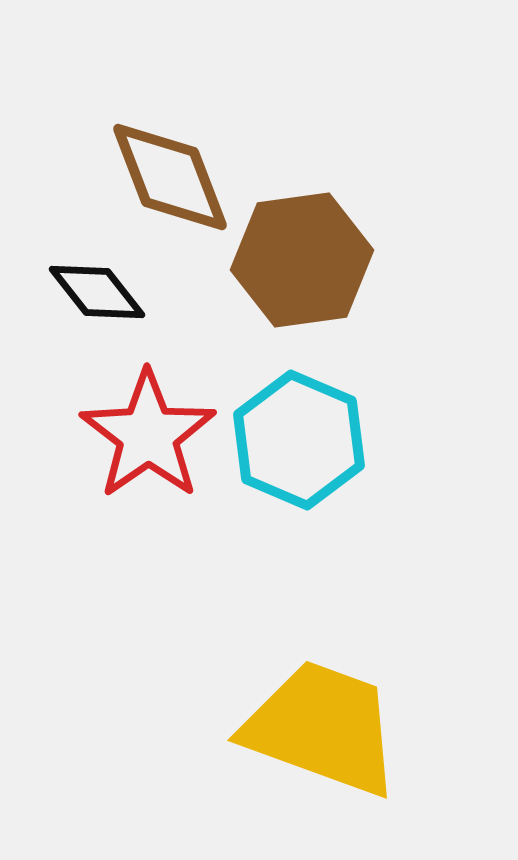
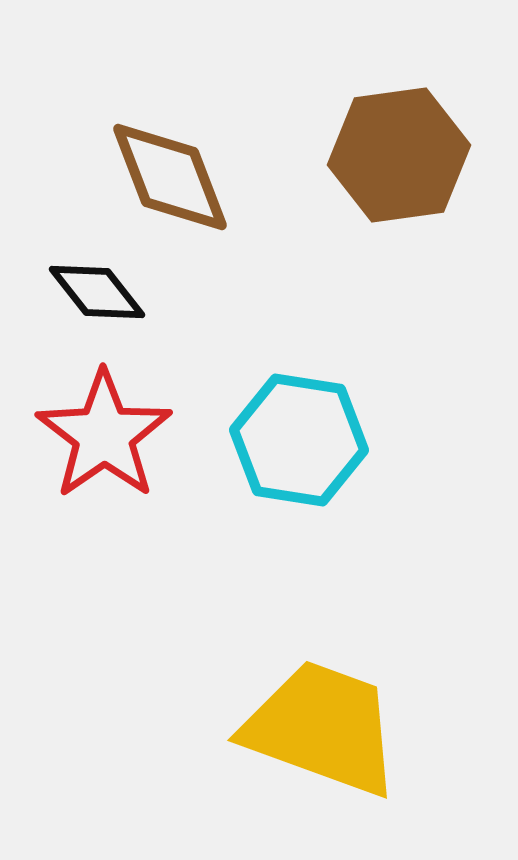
brown hexagon: moved 97 px right, 105 px up
red star: moved 44 px left
cyan hexagon: rotated 14 degrees counterclockwise
